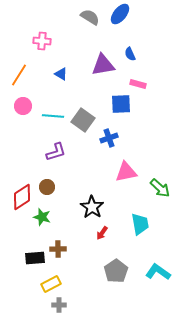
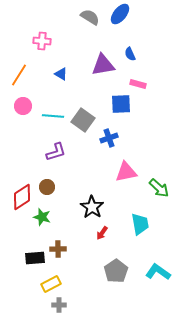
green arrow: moved 1 px left
